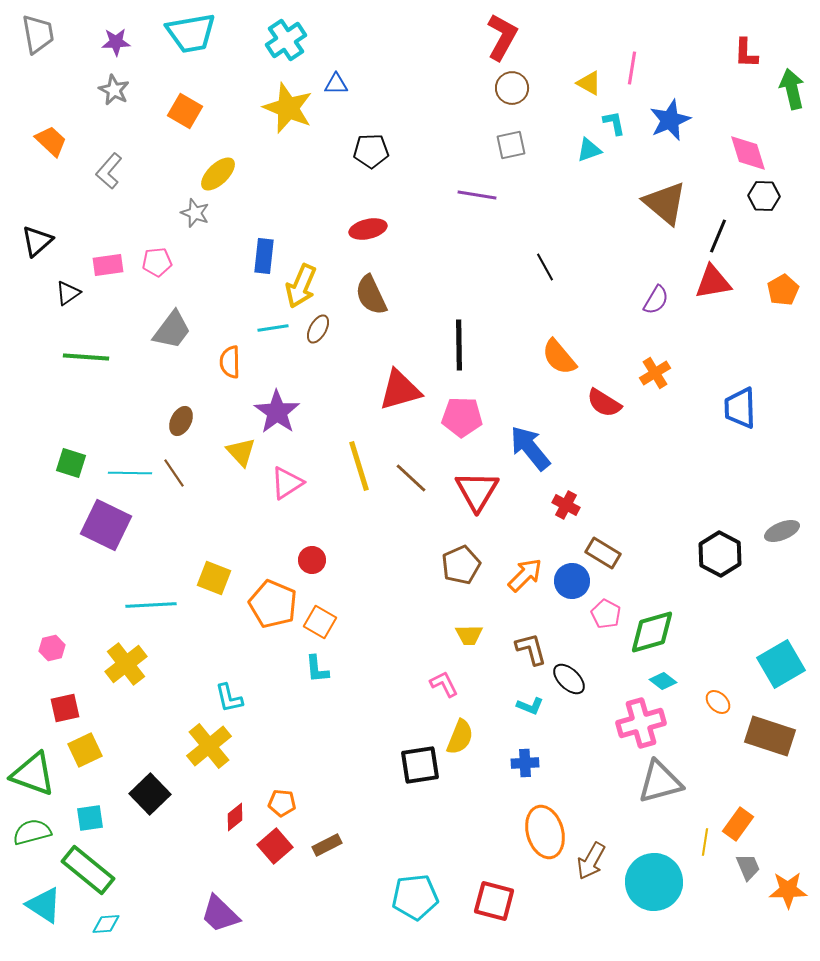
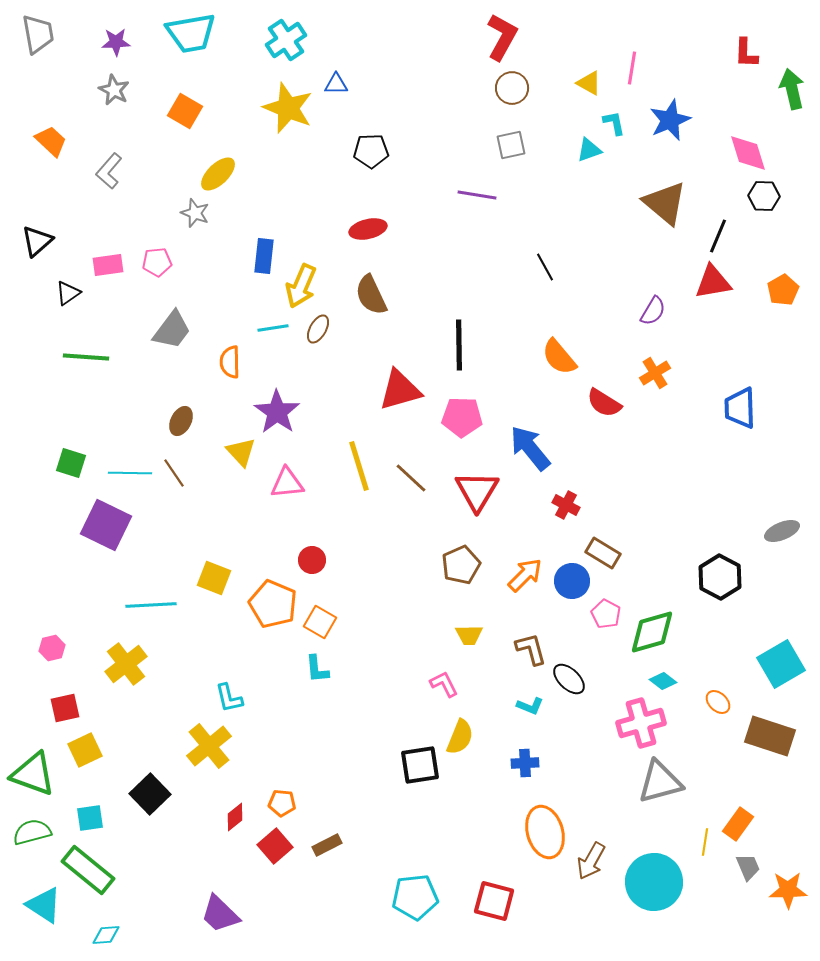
purple semicircle at (656, 300): moved 3 px left, 11 px down
pink triangle at (287, 483): rotated 27 degrees clockwise
black hexagon at (720, 554): moved 23 px down
cyan diamond at (106, 924): moved 11 px down
